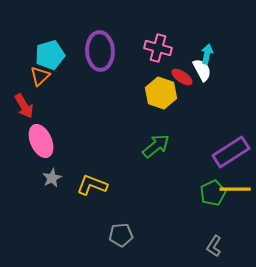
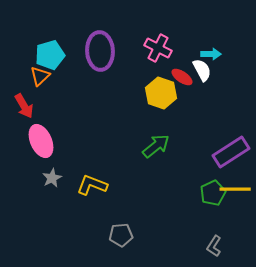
pink cross: rotated 12 degrees clockwise
cyan arrow: moved 4 px right; rotated 78 degrees clockwise
